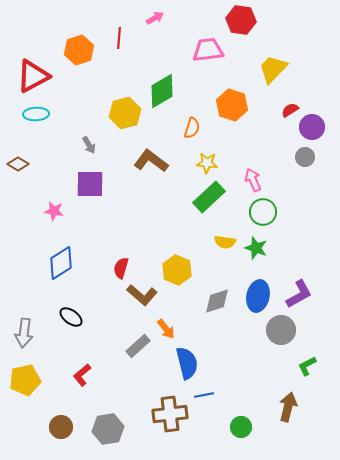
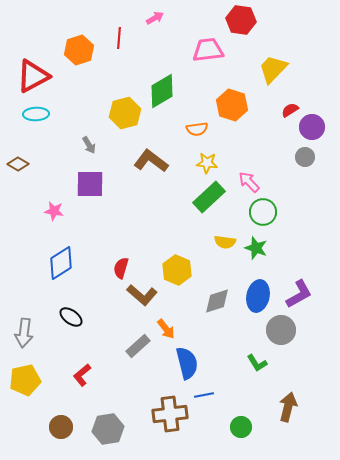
orange semicircle at (192, 128): moved 5 px right, 1 px down; rotated 65 degrees clockwise
pink arrow at (253, 180): moved 4 px left, 2 px down; rotated 20 degrees counterclockwise
green L-shape at (307, 366): moved 50 px left, 3 px up; rotated 95 degrees counterclockwise
